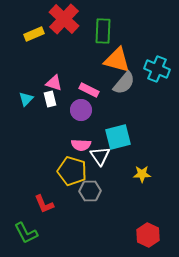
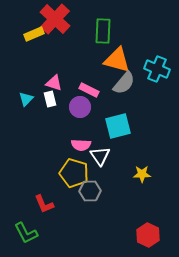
red cross: moved 9 px left
purple circle: moved 1 px left, 3 px up
cyan square: moved 11 px up
yellow pentagon: moved 2 px right, 2 px down
